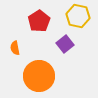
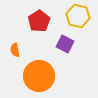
purple square: rotated 24 degrees counterclockwise
orange semicircle: moved 2 px down
